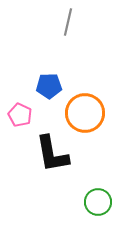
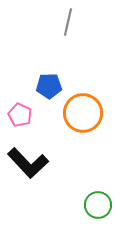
orange circle: moved 2 px left
black L-shape: moved 24 px left, 9 px down; rotated 33 degrees counterclockwise
green circle: moved 3 px down
